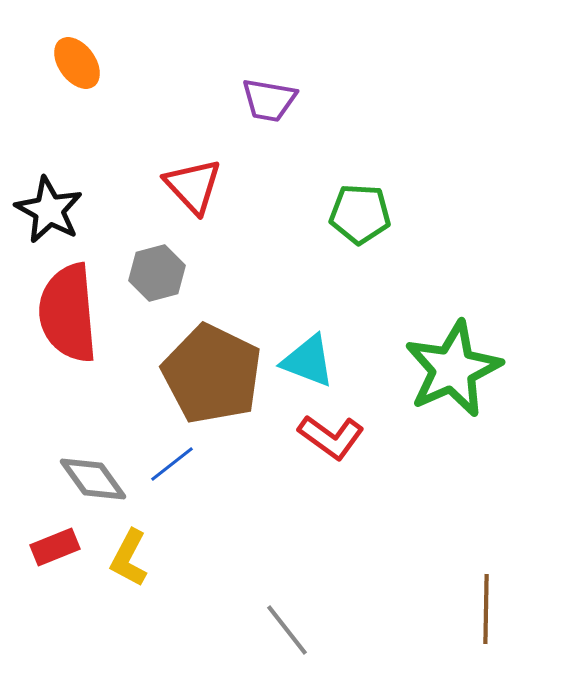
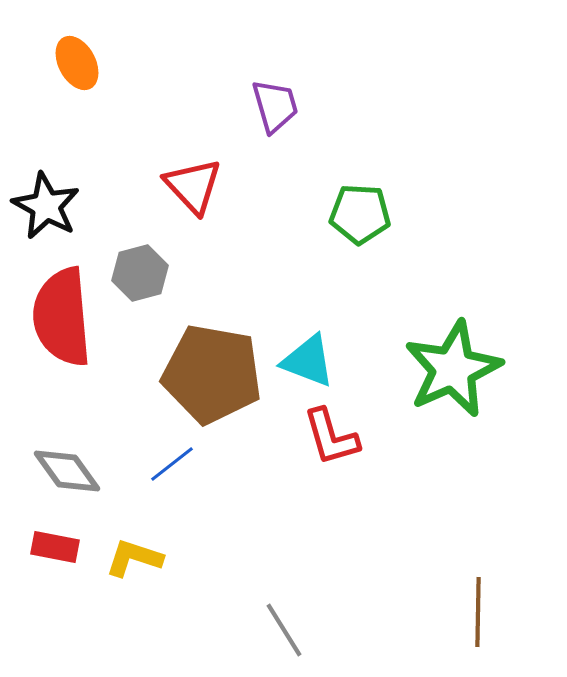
orange ellipse: rotated 8 degrees clockwise
purple trapezoid: moved 6 px right, 6 px down; rotated 116 degrees counterclockwise
black star: moved 3 px left, 4 px up
gray hexagon: moved 17 px left
red semicircle: moved 6 px left, 4 px down
brown pentagon: rotated 16 degrees counterclockwise
red L-shape: rotated 38 degrees clockwise
gray diamond: moved 26 px left, 8 px up
red rectangle: rotated 33 degrees clockwise
yellow L-shape: moved 5 px right; rotated 80 degrees clockwise
brown line: moved 8 px left, 3 px down
gray line: moved 3 px left; rotated 6 degrees clockwise
